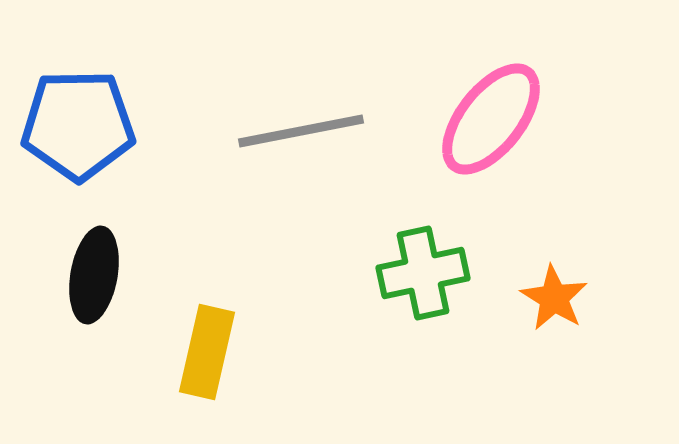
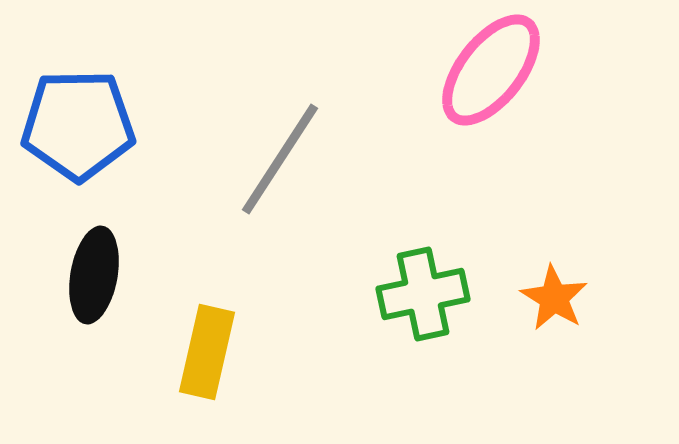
pink ellipse: moved 49 px up
gray line: moved 21 px left, 28 px down; rotated 46 degrees counterclockwise
green cross: moved 21 px down
